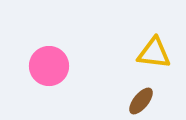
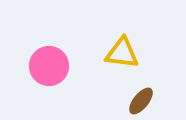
yellow triangle: moved 32 px left
